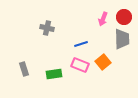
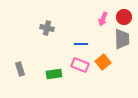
blue line: rotated 16 degrees clockwise
gray rectangle: moved 4 px left
